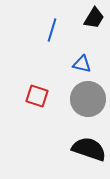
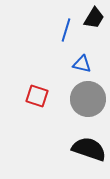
blue line: moved 14 px right
